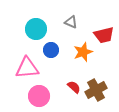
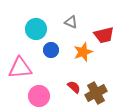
pink triangle: moved 7 px left
brown cross: moved 3 px down
